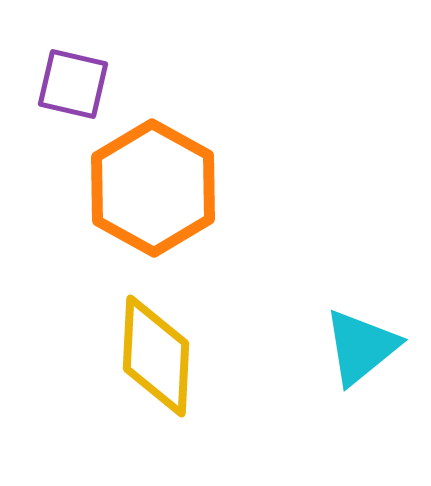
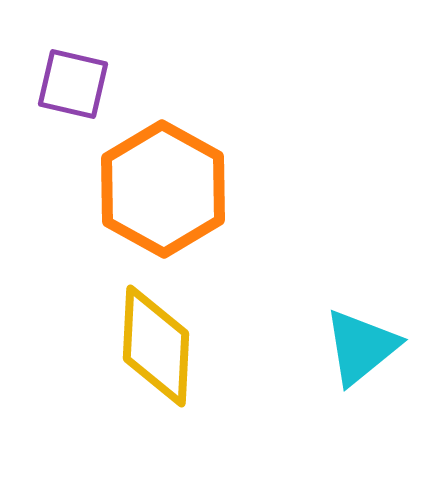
orange hexagon: moved 10 px right, 1 px down
yellow diamond: moved 10 px up
